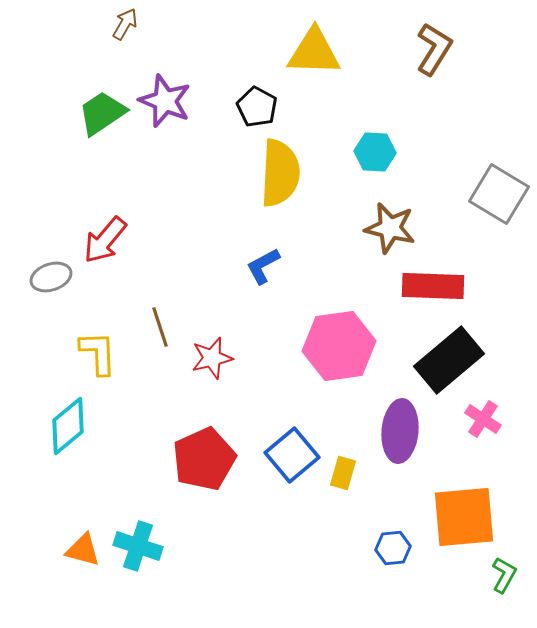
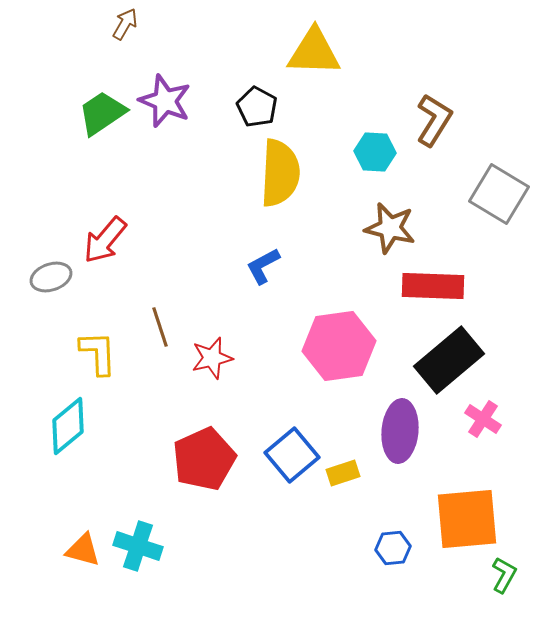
brown L-shape: moved 71 px down
yellow rectangle: rotated 56 degrees clockwise
orange square: moved 3 px right, 2 px down
